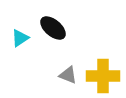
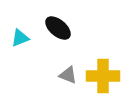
black ellipse: moved 5 px right
cyan triangle: rotated 12 degrees clockwise
